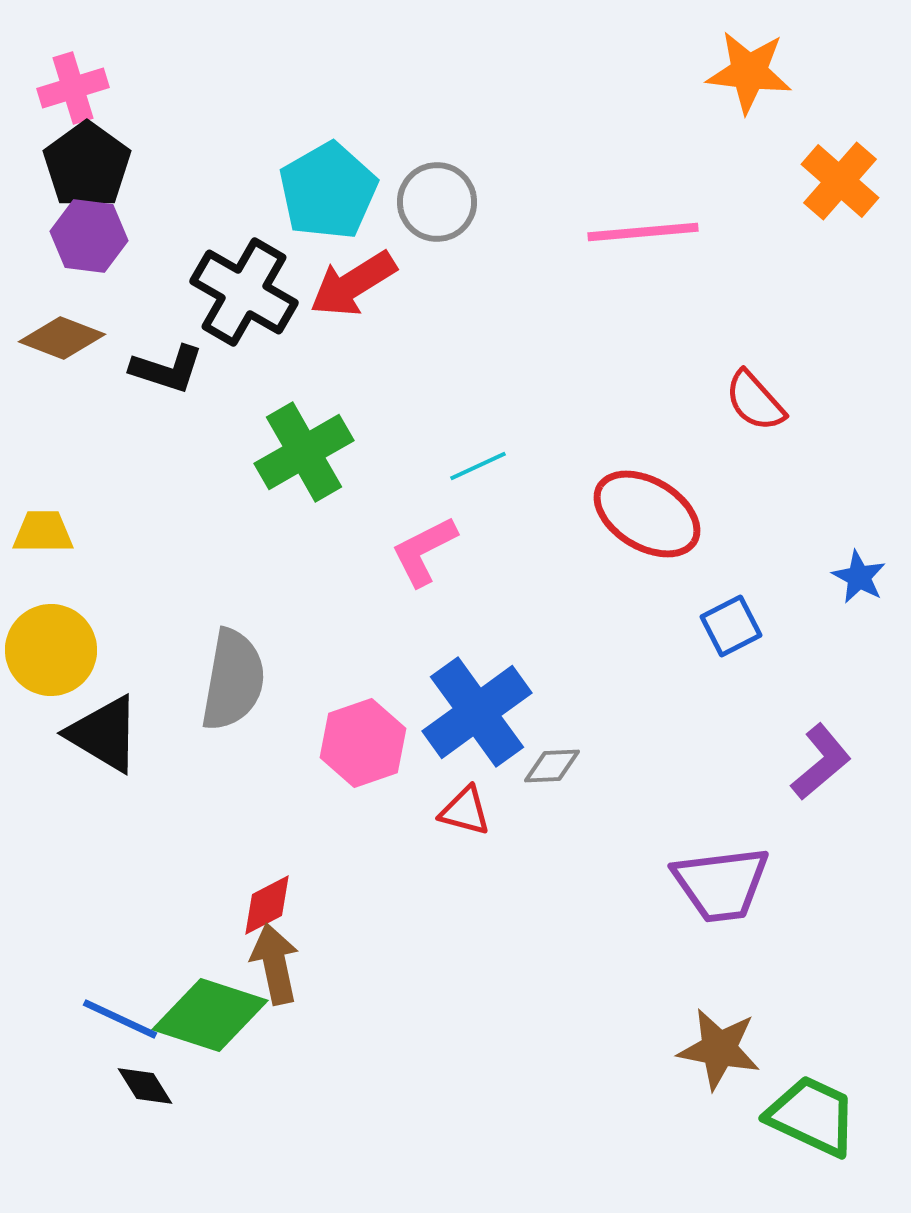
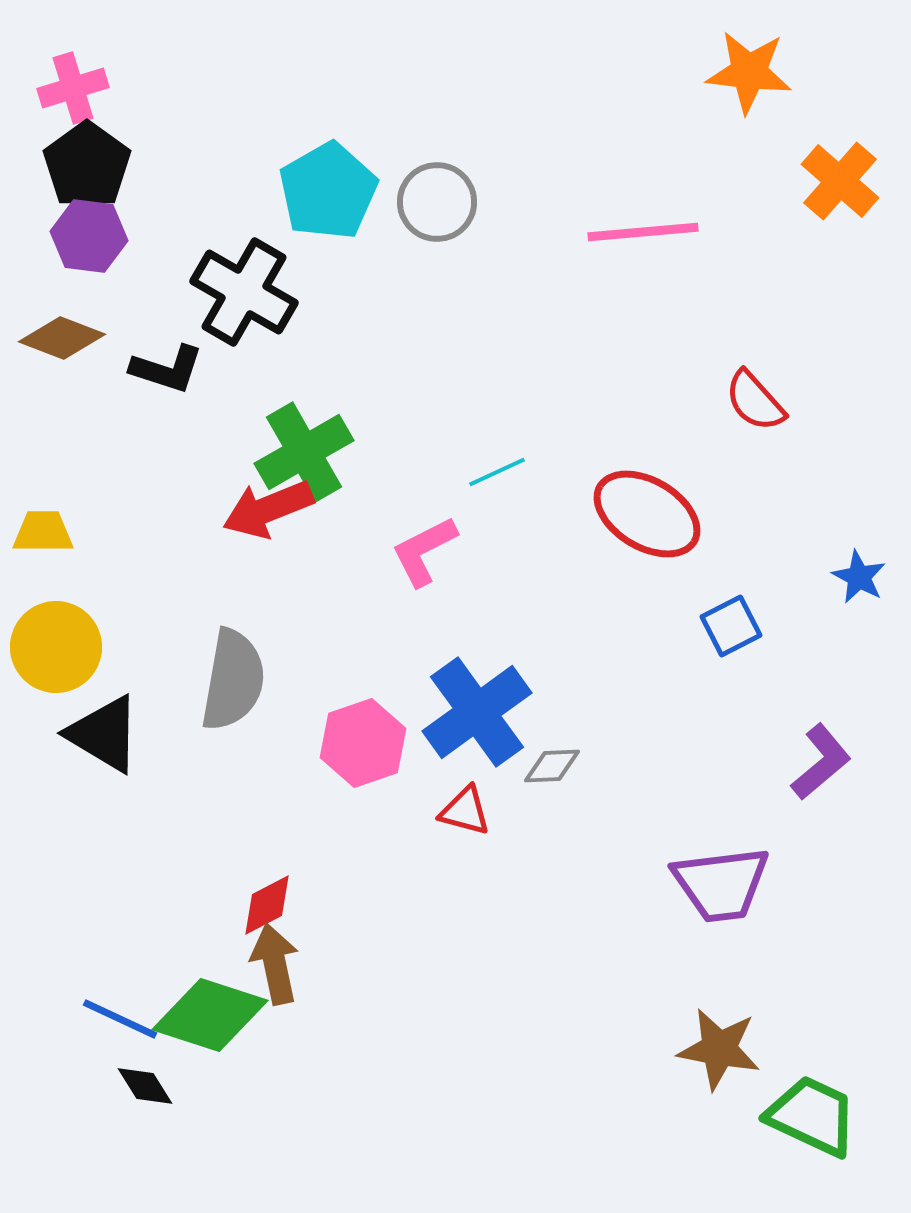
red arrow: moved 85 px left, 225 px down; rotated 10 degrees clockwise
cyan line: moved 19 px right, 6 px down
yellow circle: moved 5 px right, 3 px up
